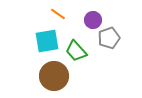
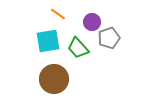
purple circle: moved 1 px left, 2 px down
cyan square: moved 1 px right
green trapezoid: moved 2 px right, 3 px up
brown circle: moved 3 px down
